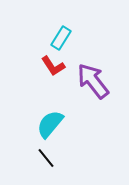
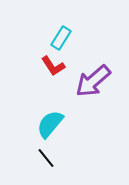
purple arrow: rotated 93 degrees counterclockwise
